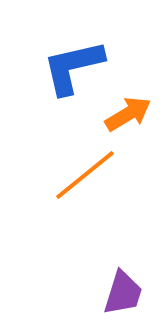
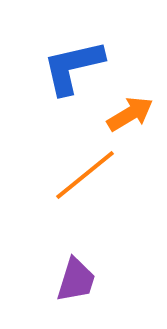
orange arrow: moved 2 px right
purple trapezoid: moved 47 px left, 13 px up
